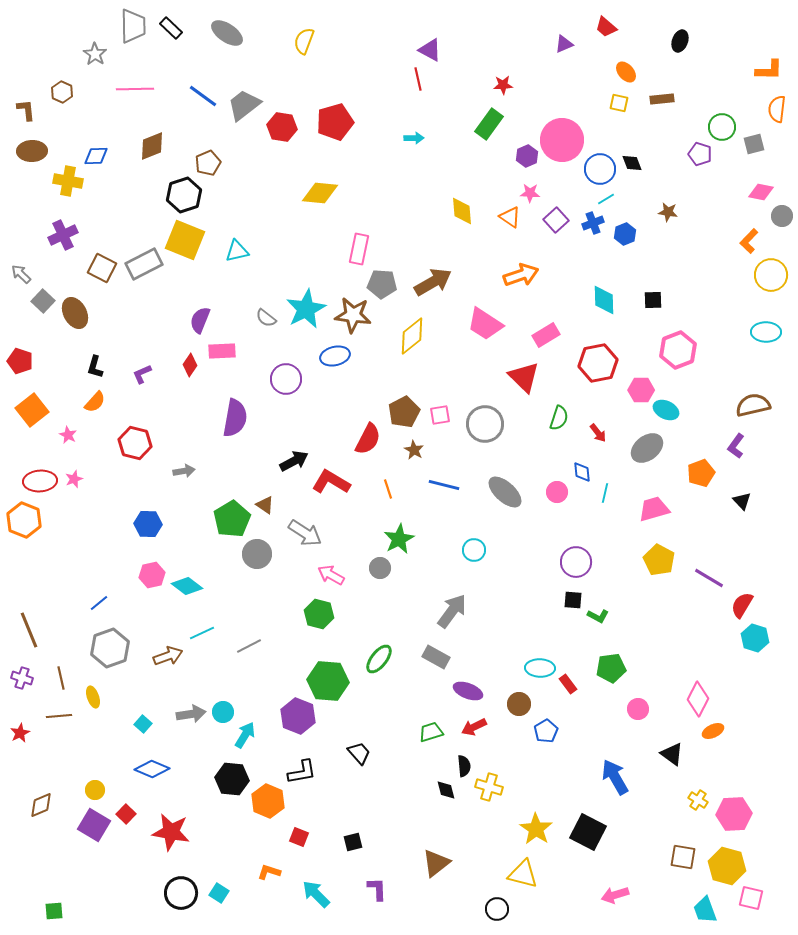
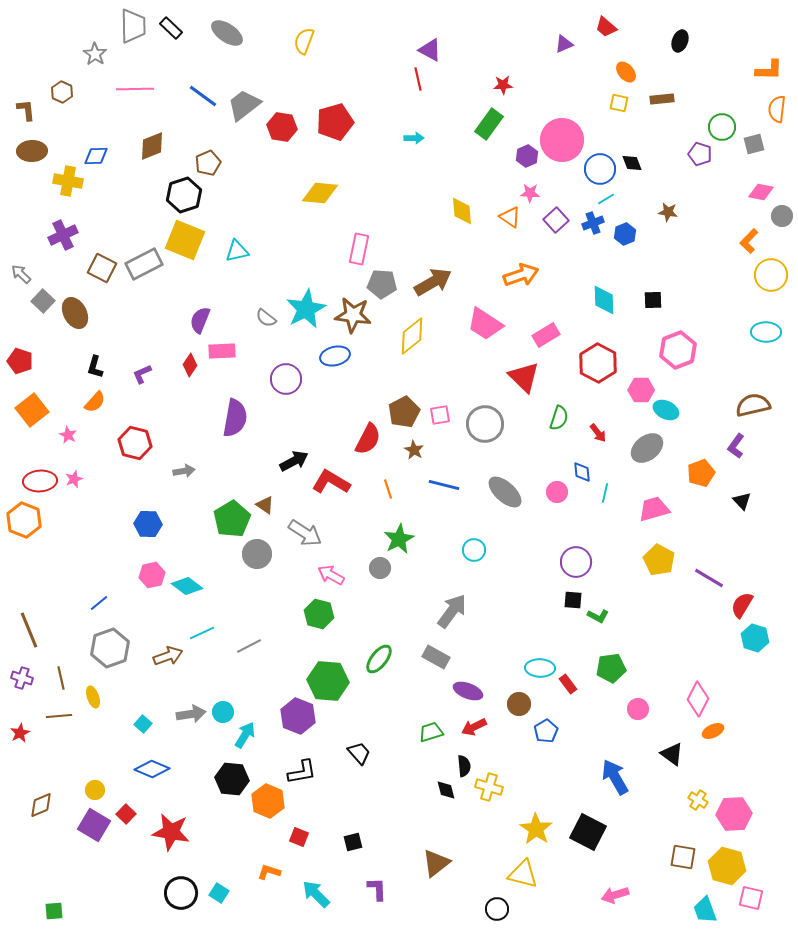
red hexagon at (598, 363): rotated 21 degrees counterclockwise
